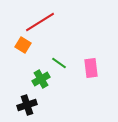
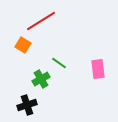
red line: moved 1 px right, 1 px up
pink rectangle: moved 7 px right, 1 px down
